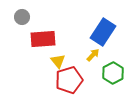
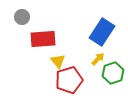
blue rectangle: moved 1 px left
yellow arrow: moved 5 px right, 4 px down
green hexagon: rotated 10 degrees clockwise
